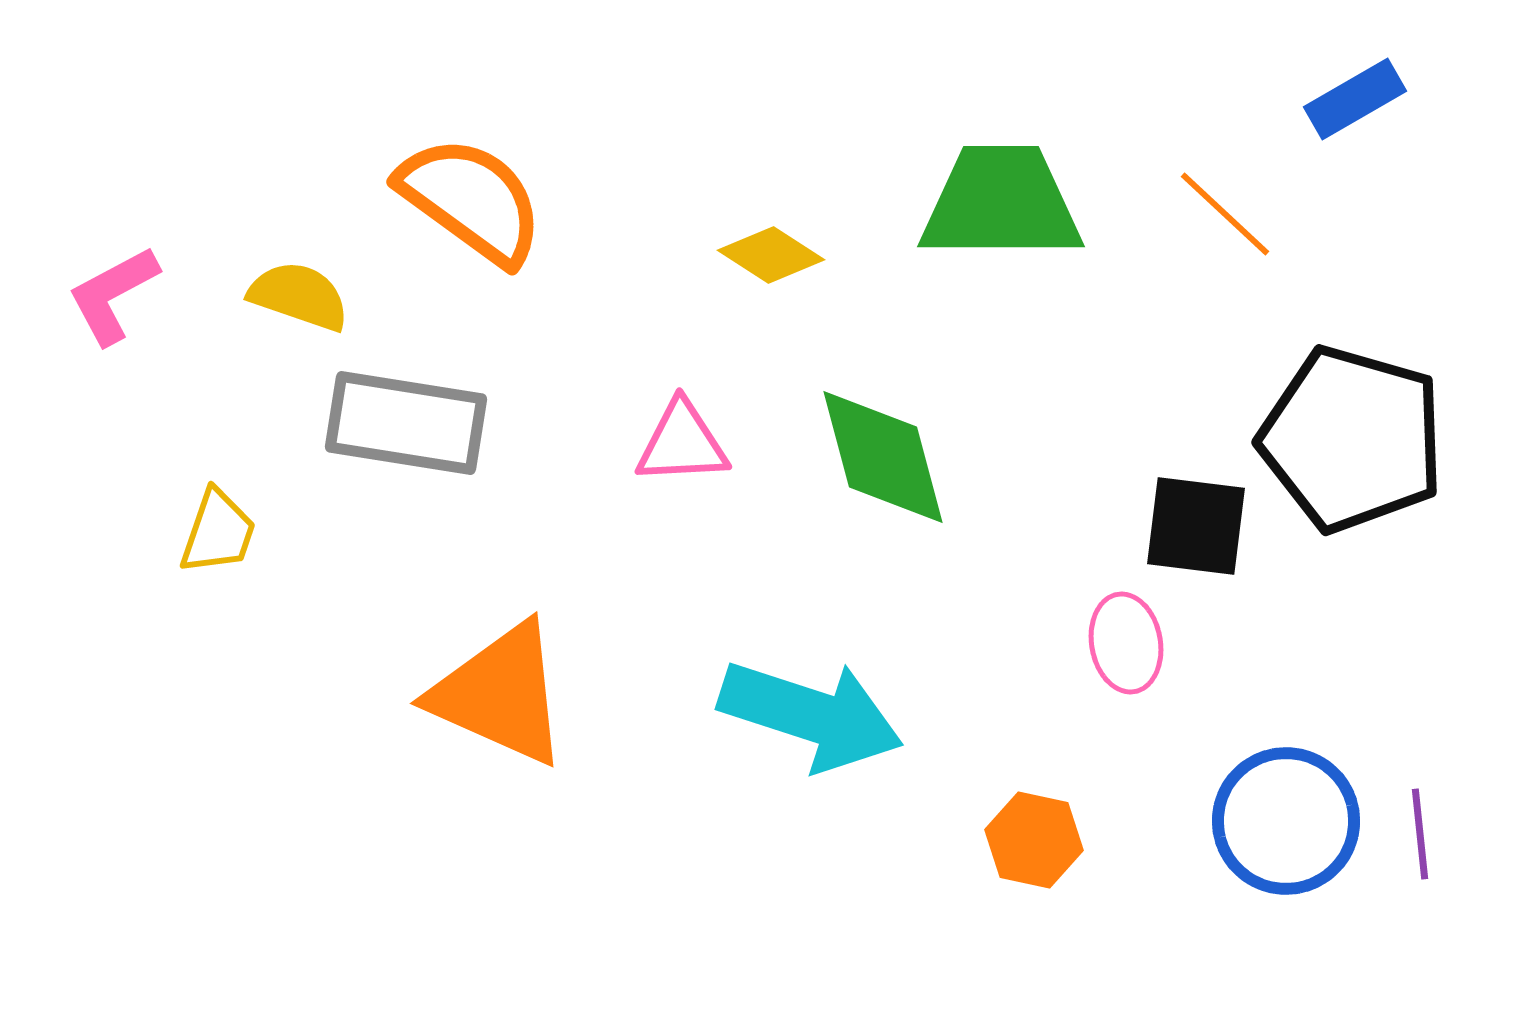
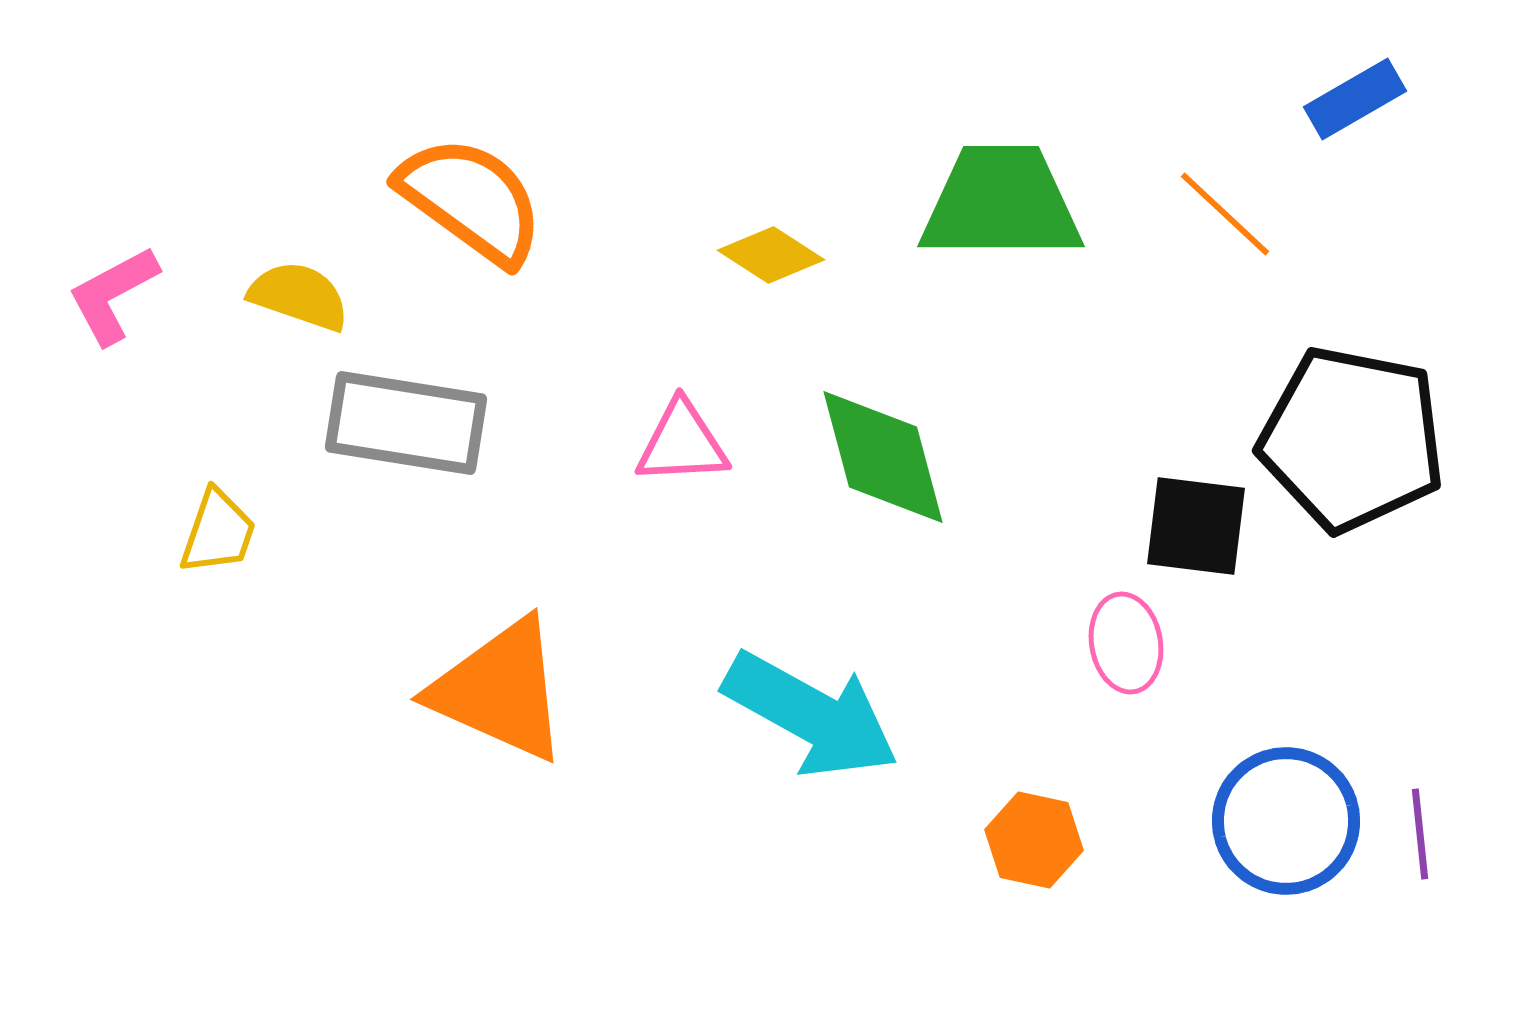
black pentagon: rotated 5 degrees counterclockwise
orange triangle: moved 4 px up
cyan arrow: rotated 11 degrees clockwise
